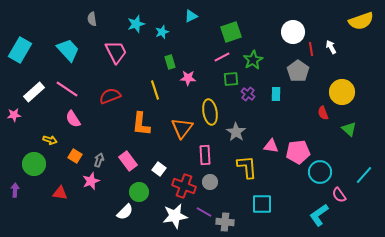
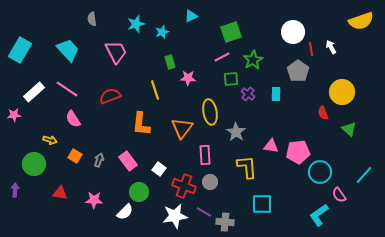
pink star at (91, 181): moved 3 px right, 19 px down; rotated 24 degrees clockwise
